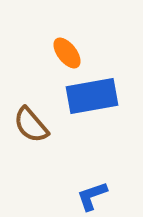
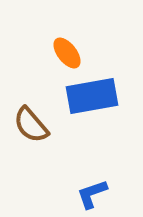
blue L-shape: moved 2 px up
